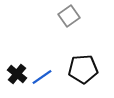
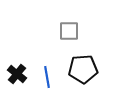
gray square: moved 15 px down; rotated 35 degrees clockwise
blue line: moved 5 px right; rotated 65 degrees counterclockwise
